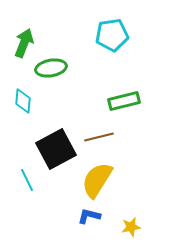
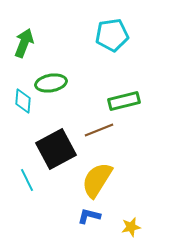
green ellipse: moved 15 px down
brown line: moved 7 px up; rotated 8 degrees counterclockwise
